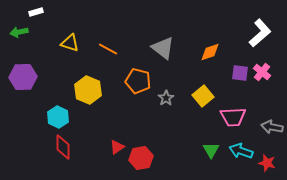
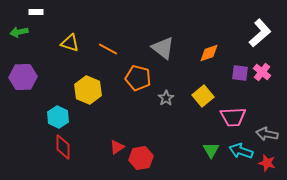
white rectangle: rotated 16 degrees clockwise
orange diamond: moved 1 px left, 1 px down
orange pentagon: moved 3 px up
gray arrow: moved 5 px left, 7 px down
